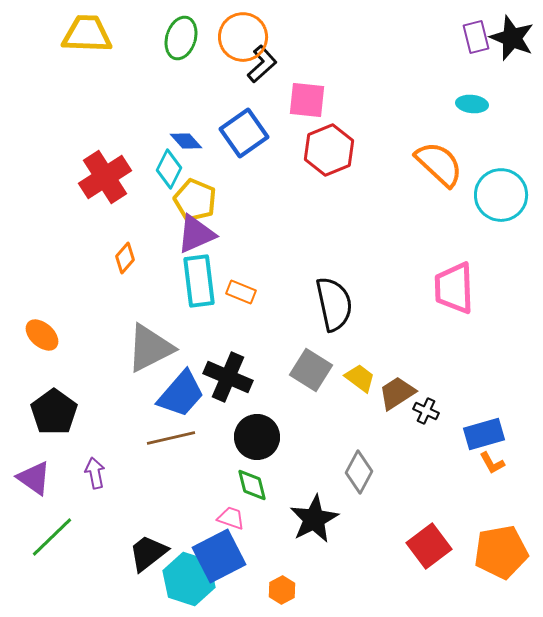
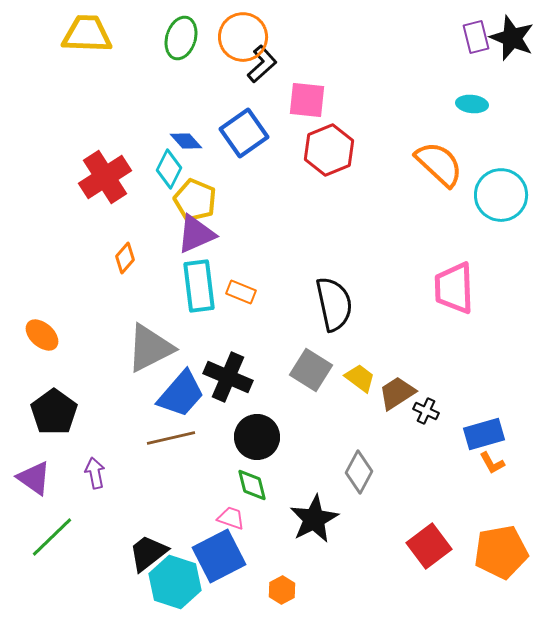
cyan rectangle at (199, 281): moved 5 px down
cyan hexagon at (189, 579): moved 14 px left, 3 px down
